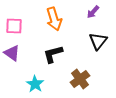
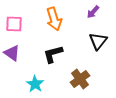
pink square: moved 2 px up
